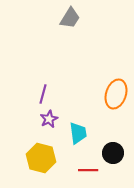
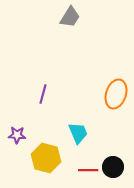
gray trapezoid: moved 1 px up
purple star: moved 32 px left, 16 px down; rotated 30 degrees clockwise
cyan trapezoid: rotated 15 degrees counterclockwise
black circle: moved 14 px down
yellow hexagon: moved 5 px right
